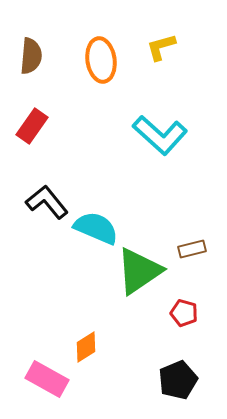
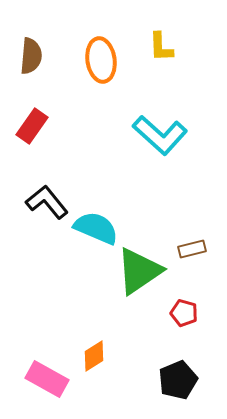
yellow L-shape: rotated 76 degrees counterclockwise
orange diamond: moved 8 px right, 9 px down
